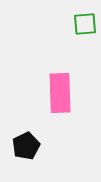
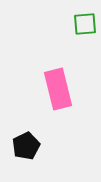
pink rectangle: moved 2 px left, 4 px up; rotated 12 degrees counterclockwise
